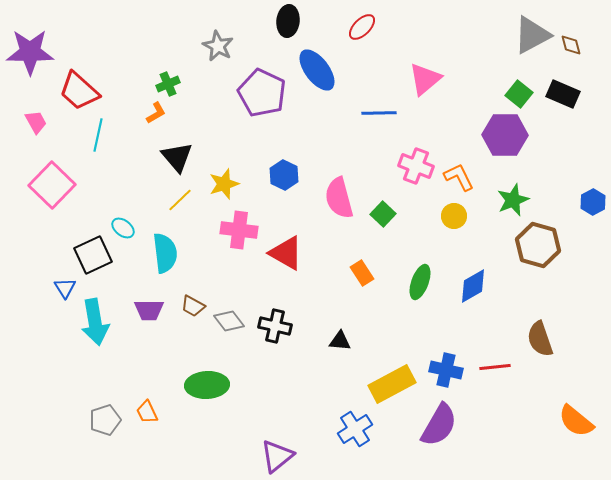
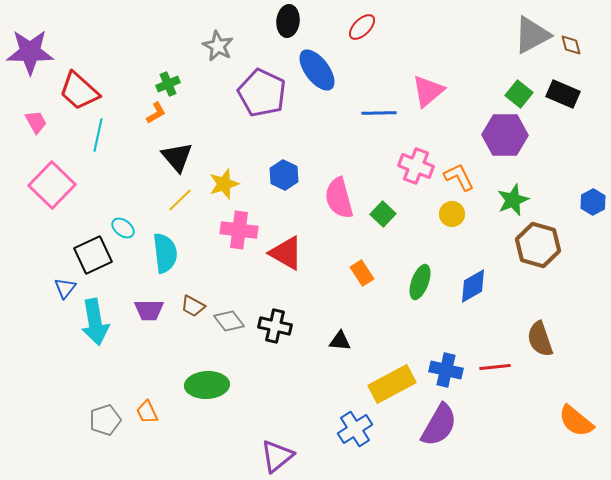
pink triangle at (425, 79): moved 3 px right, 12 px down
yellow circle at (454, 216): moved 2 px left, 2 px up
blue triangle at (65, 288): rotated 10 degrees clockwise
